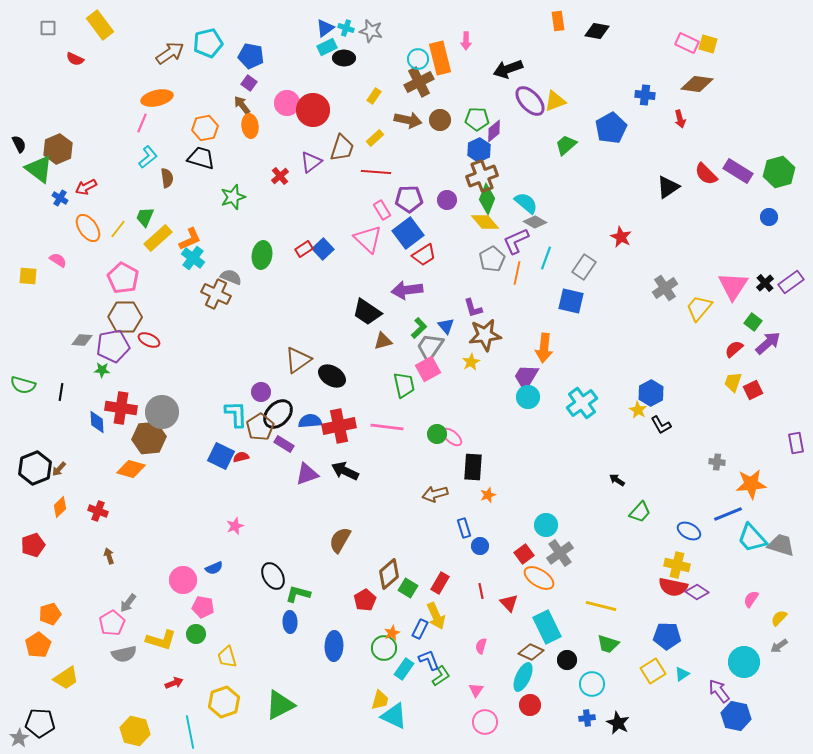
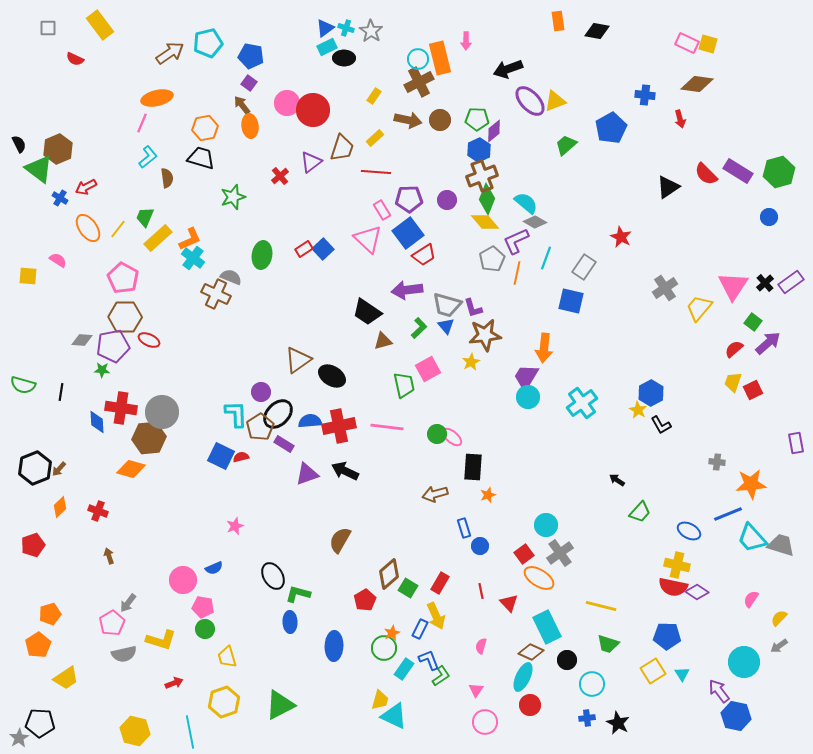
gray star at (371, 31): rotated 20 degrees clockwise
gray trapezoid at (430, 347): moved 17 px right, 42 px up; rotated 108 degrees counterclockwise
green circle at (196, 634): moved 9 px right, 5 px up
cyan triangle at (682, 674): rotated 28 degrees counterclockwise
